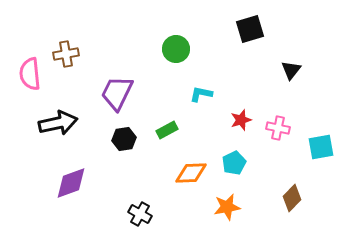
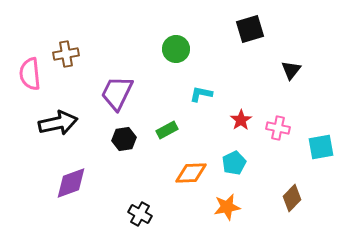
red star: rotated 15 degrees counterclockwise
